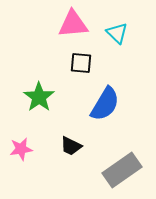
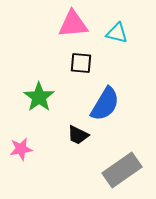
cyan triangle: rotated 30 degrees counterclockwise
black trapezoid: moved 7 px right, 11 px up
